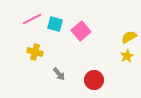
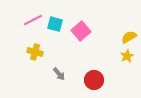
pink line: moved 1 px right, 1 px down
